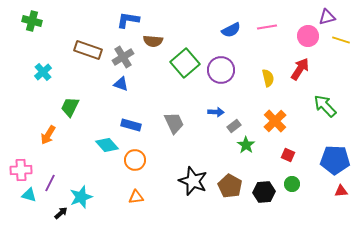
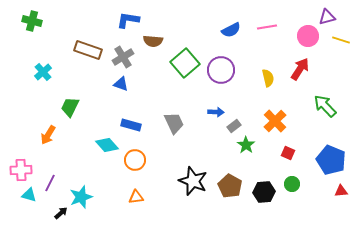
red square: moved 2 px up
blue pentagon: moved 4 px left; rotated 20 degrees clockwise
